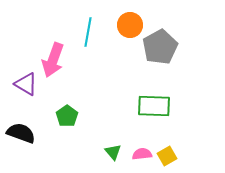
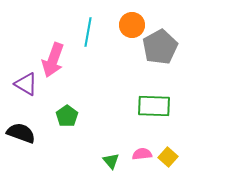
orange circle: moved 2 px right
green triangle: moved 2 px left, 9 px down
yellow square: moved 1 px right, 1 px down; rotated 18 degrees counterclockwise
